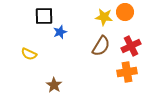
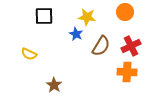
yellow star: moved 17 px left
blue star: moved 16 px right, 2 px down; rotated 24 degrees counterclockwise
orange cross: rotated 12 degrees clockwise
